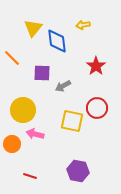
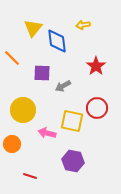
pink arrow: moved 12 px right, 1 px up
purple hexagon: moved 5 px left, 10 px up
